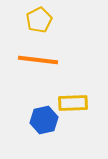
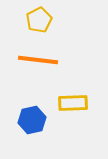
blue hexagon: moved 12 px left
